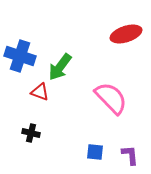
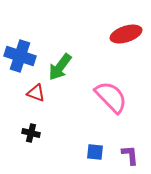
red triangle: moved 4 px left, 1 px down
pink semicircle: moved 1 px up
